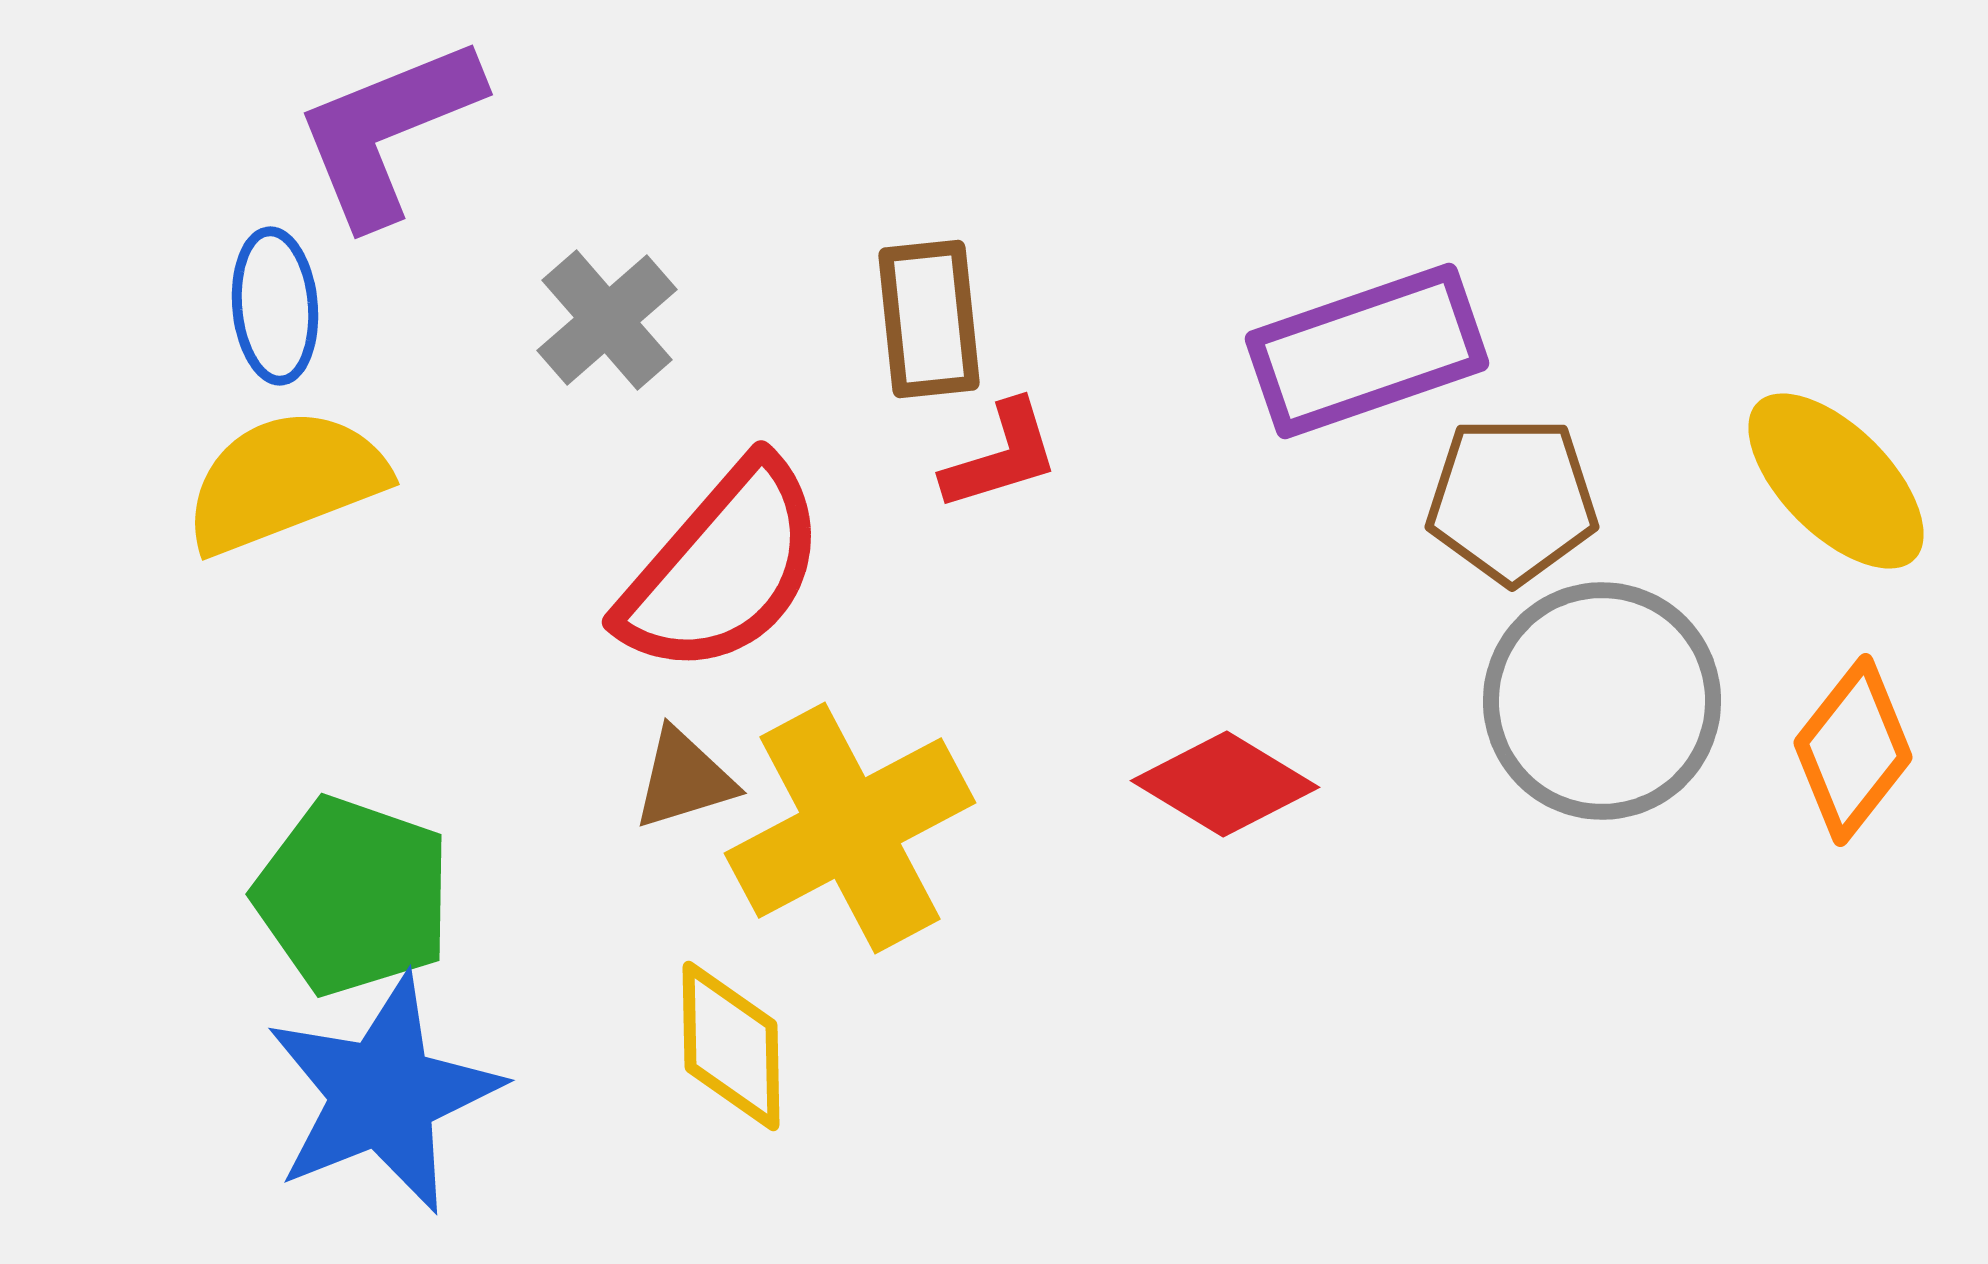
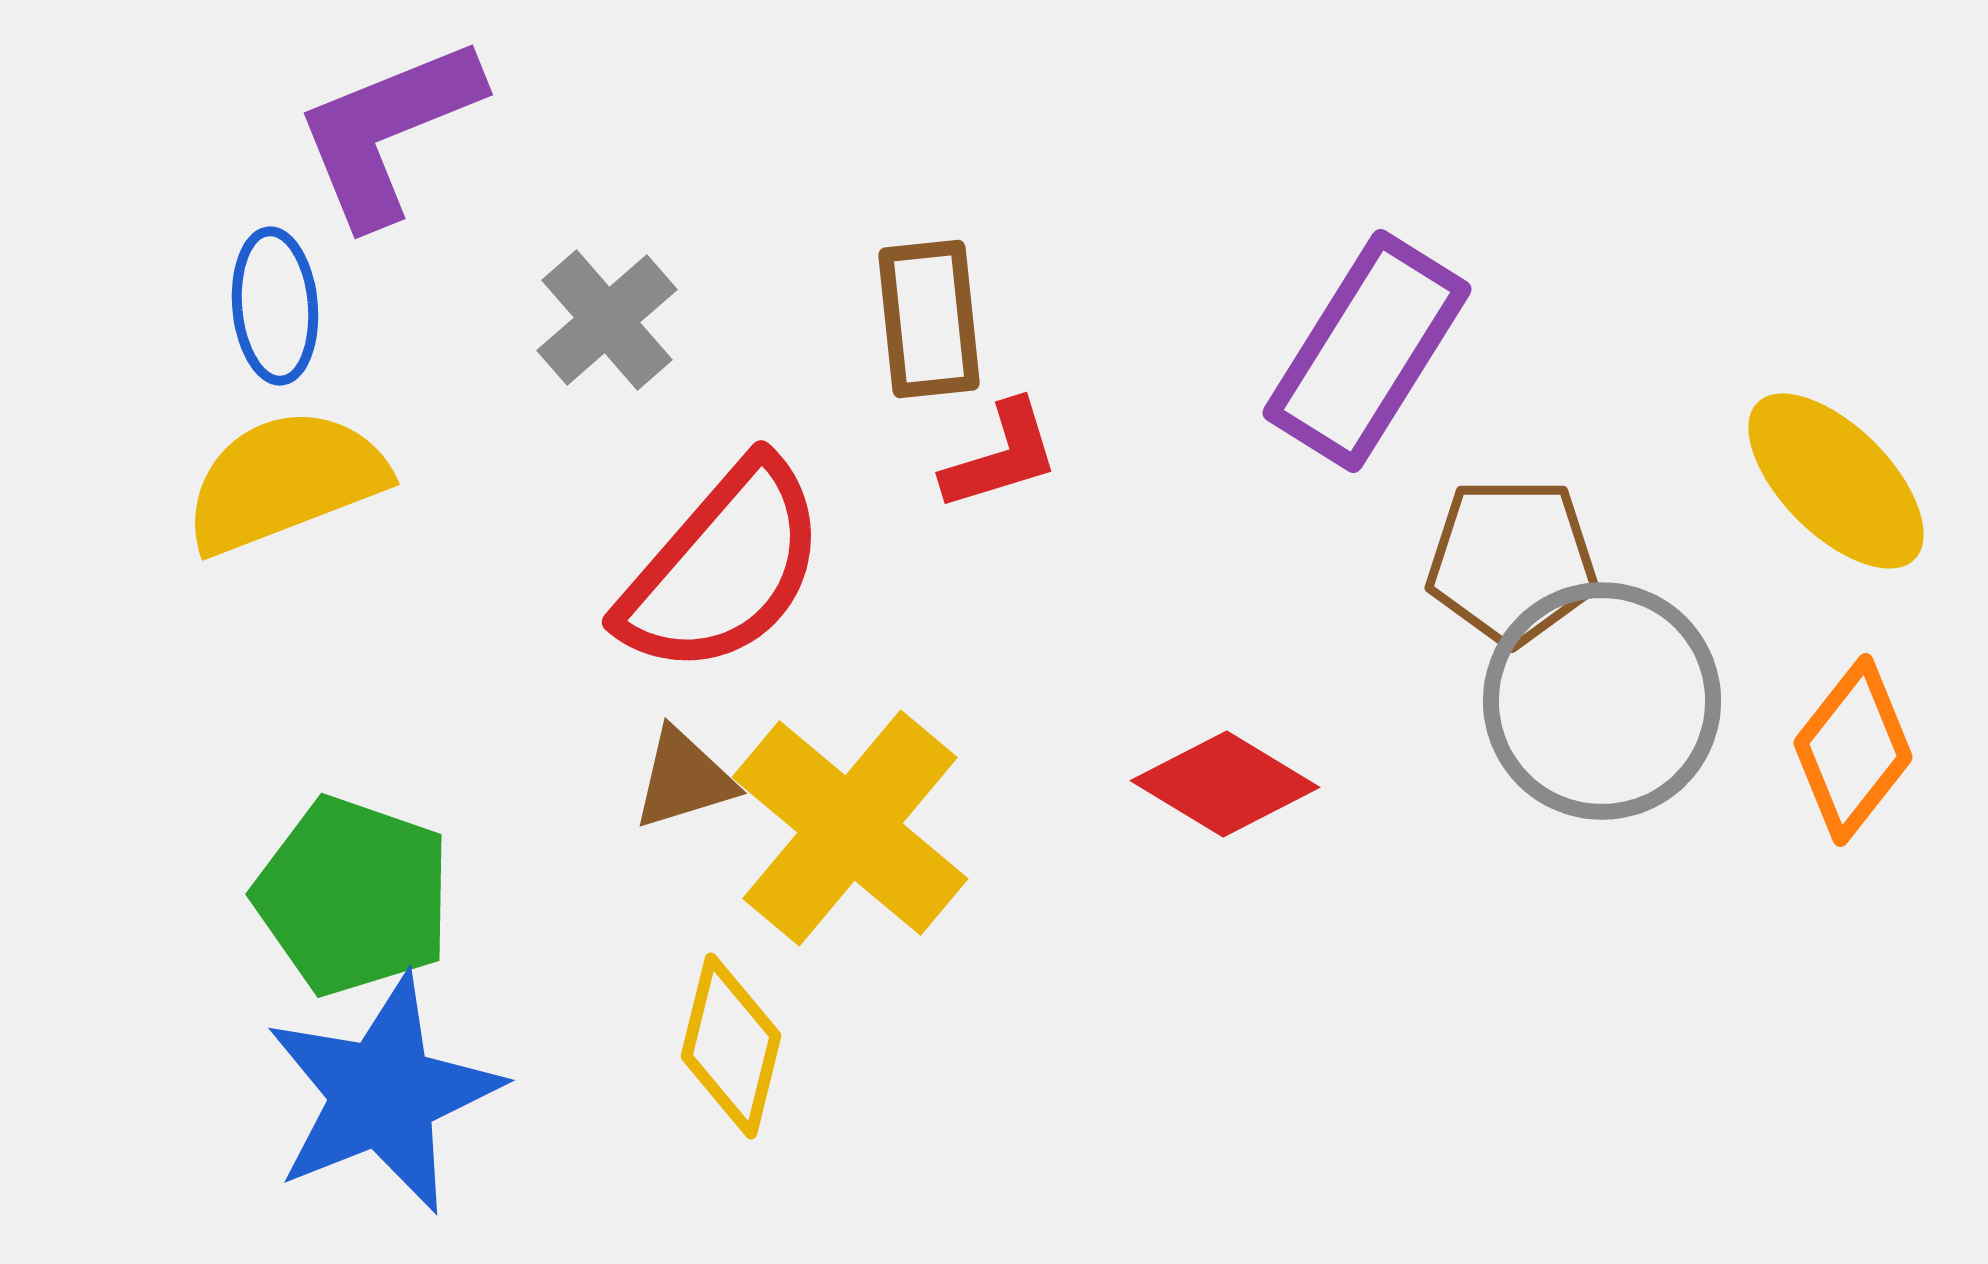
purple rectangle: rotated 39 degrees counterclockwise
brown pentagon: moved 61 px down
yellow cross: rotated 22 degrees counterclockwise
yellow diamond: rotated 15 degrees clockwise
